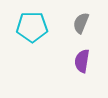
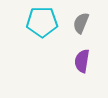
cyan pentagon: moved 10 px right, 5 px up
